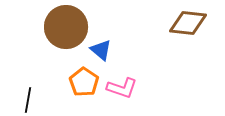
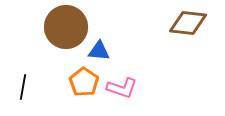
blue triangle: moved 2 px left, 1 px down; rotated 35 degrees counterclockwise
black line: moved 5 px left, 13 px up
